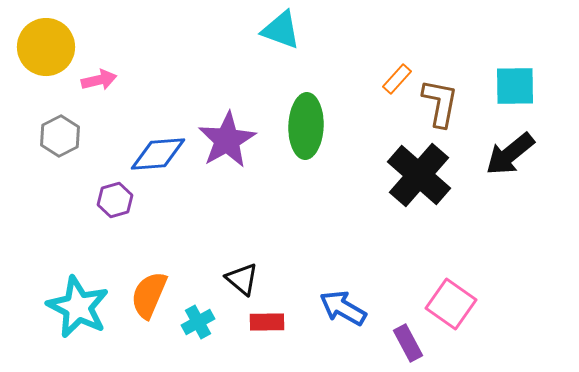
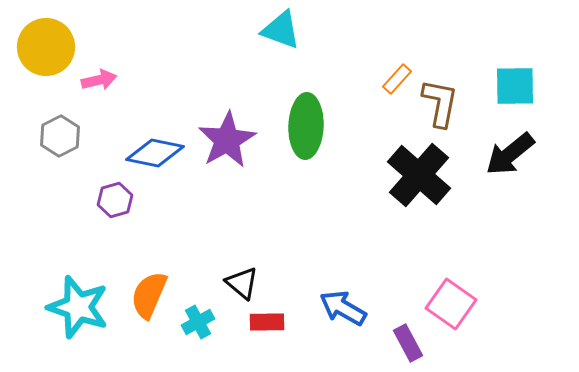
blue diamond: moved 3 px left, 1 px up; rotated 16 degrees clockwise
black triangle: moved 4 px down
cyan star: rotated 8 degrees counterclockwise
